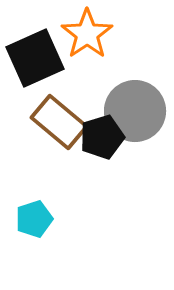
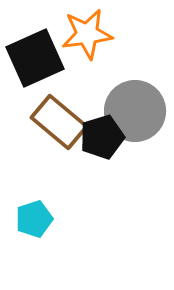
orange star: rotated 27 degrees clockwise
